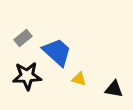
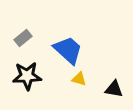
blue trapezoid: moved 11 px right, 2 px up
